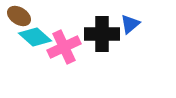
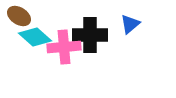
black cross: moved 12 px left, 1 px down
pink cross: rotated 20 degrees clockwise
